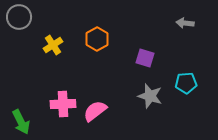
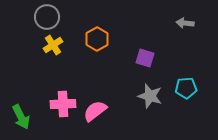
gray circle: moved 28 px right
cyan pentagon: moved 5 px down
green arrow: moved 5 px up
